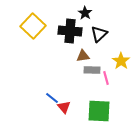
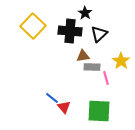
gray rectangle: moved 3 px up
